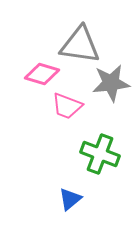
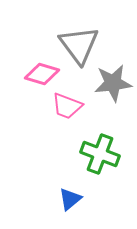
gray triangle: moved 1 px left; rotated 45 degrees clockwise
gray star: moved 2 px right
